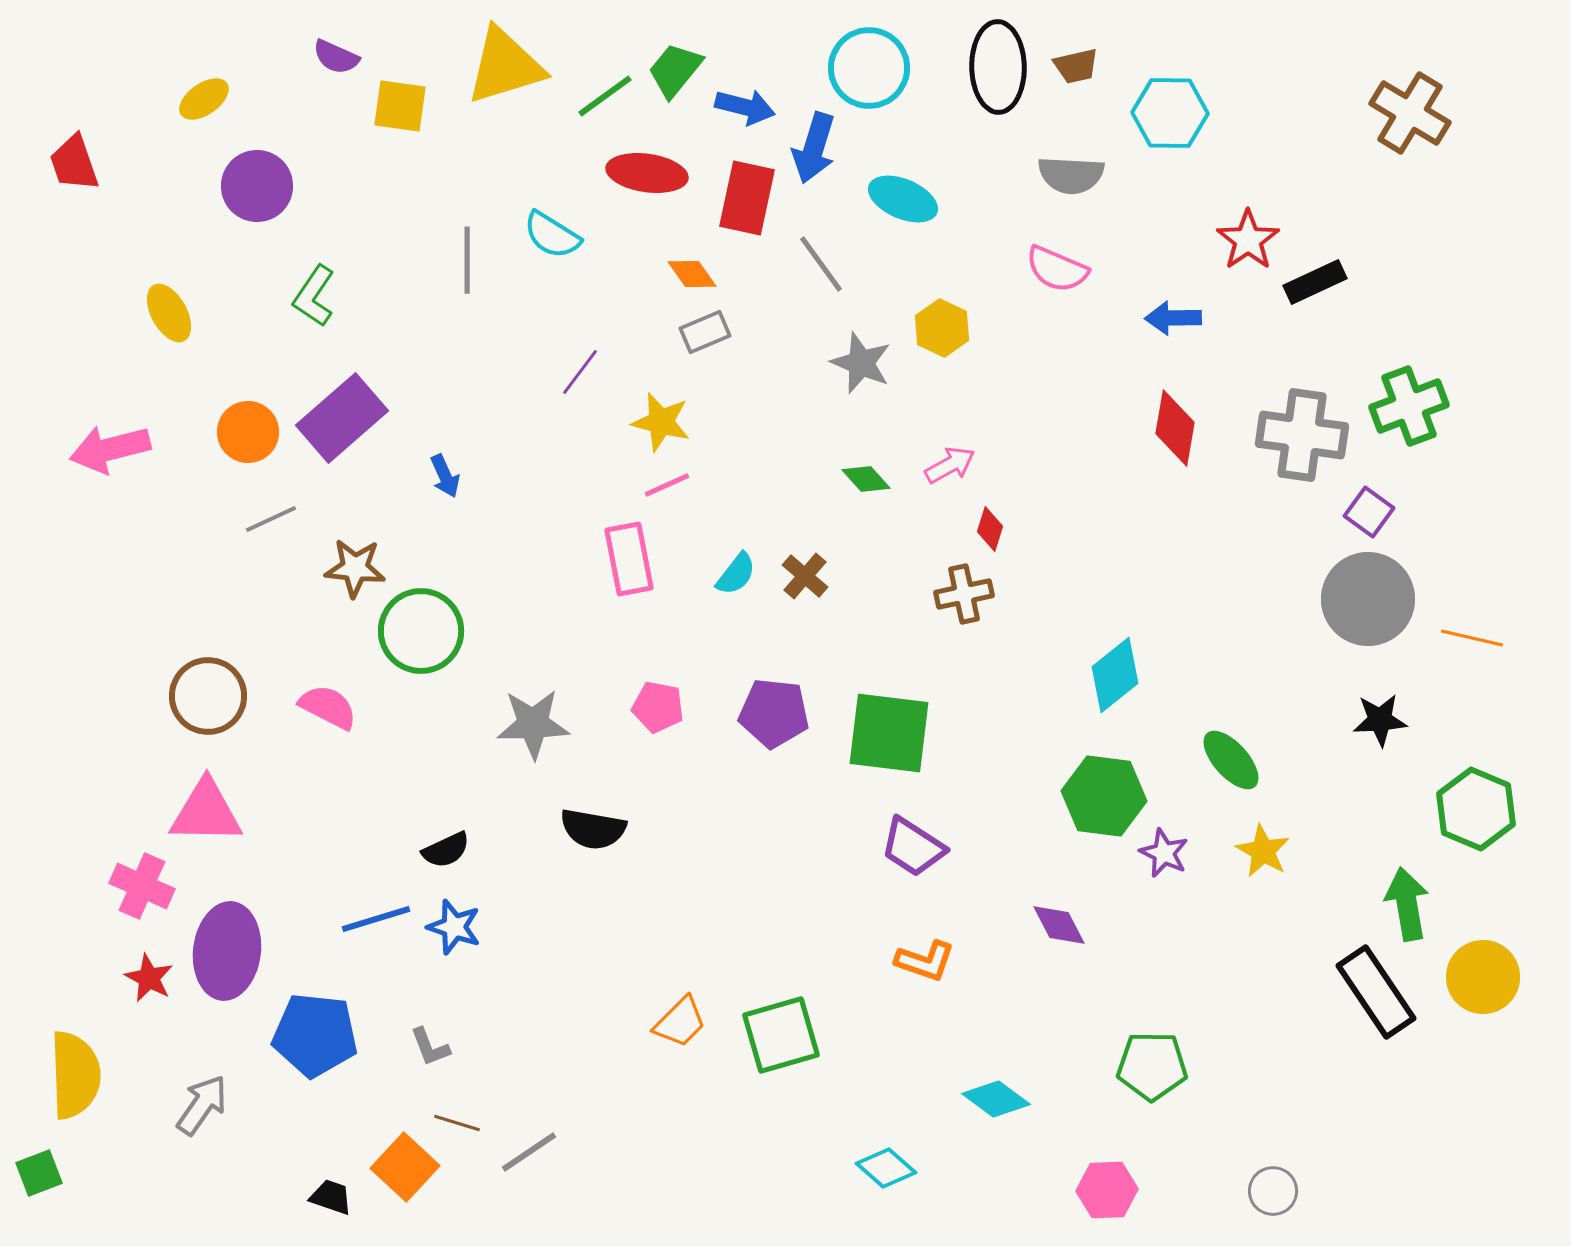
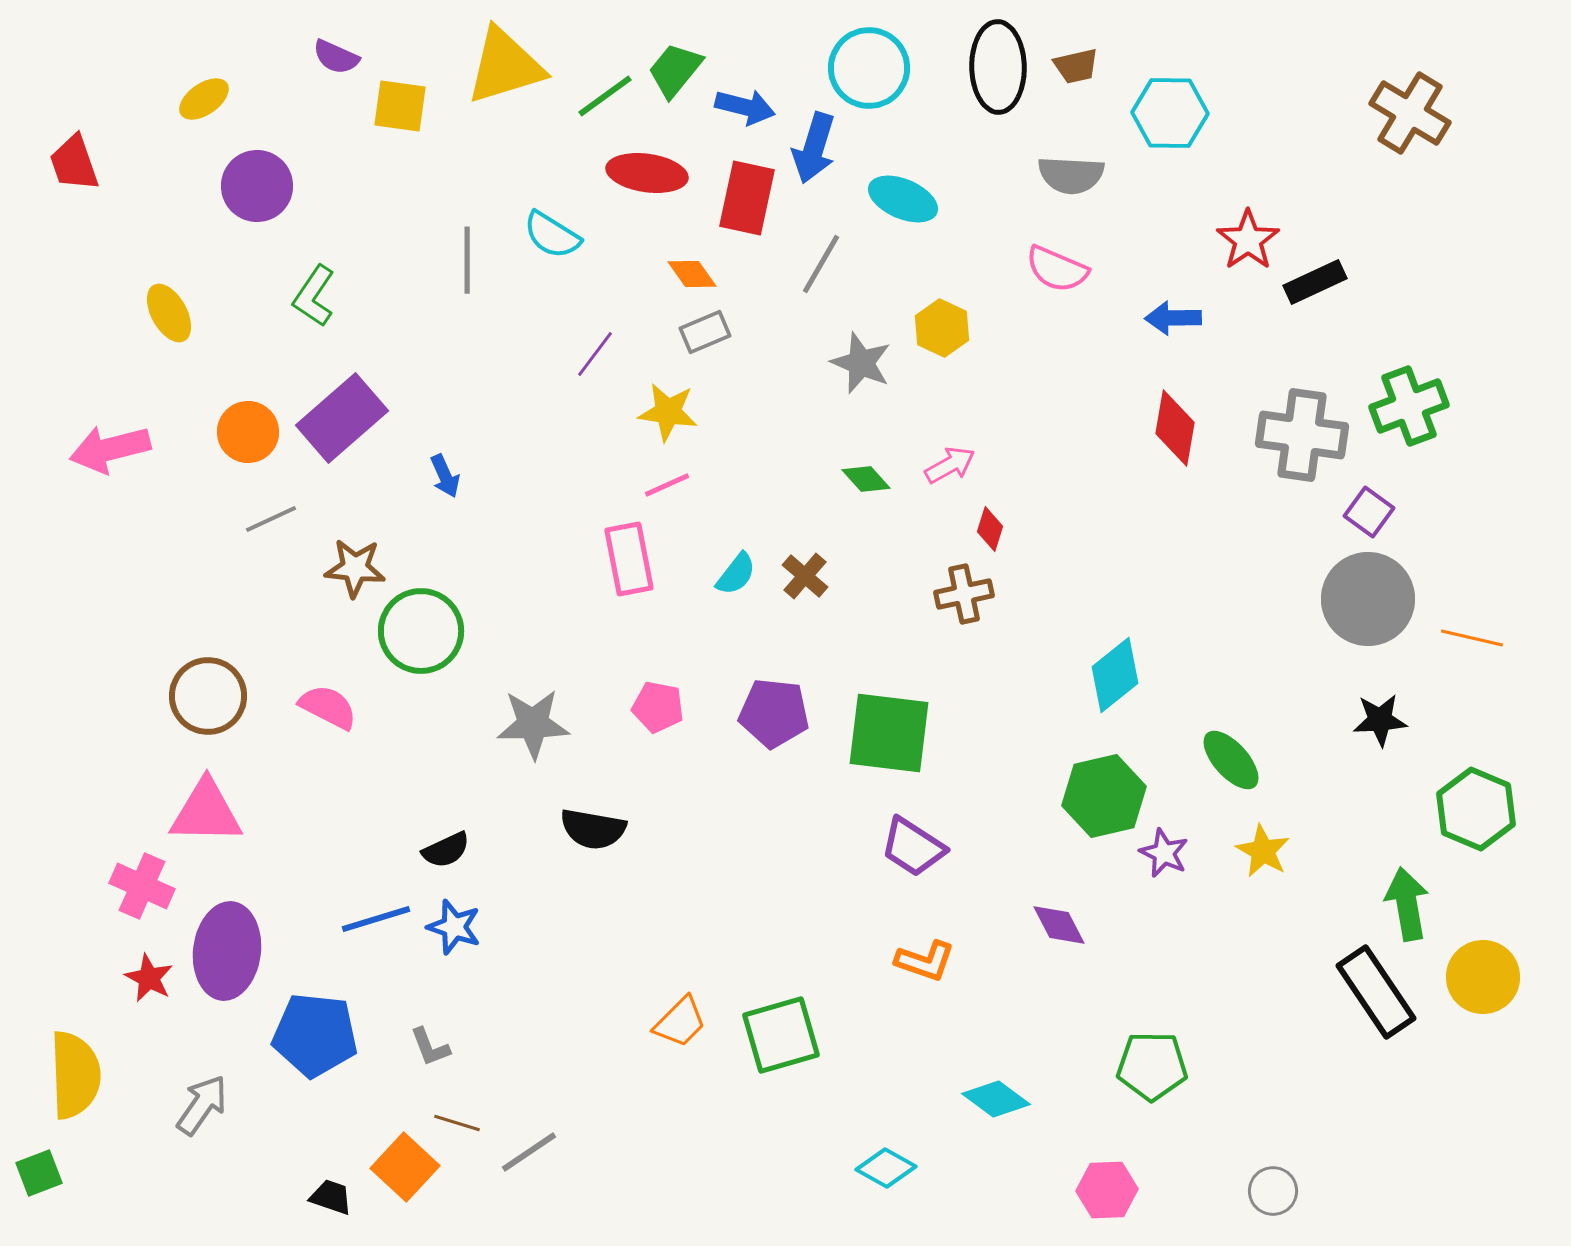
gray line at (821, 264): rotated 66 degrees clockwise
purple line at (580, 372): moved 15 px right, 18 px up
yellow star at (661, 422): moved 7 px right, 10 px up; rotated 6 degrees counterclockwise
green hexagon at (1104, 796): rotated 20 degrees counterclockwise
cyan diamond at (886, 1168): rotated 12 degrees counterclockwise
